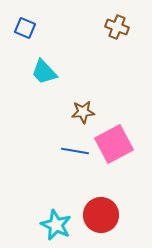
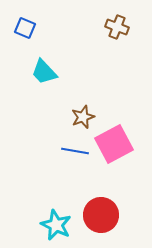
brown star: moved 5 px down; rotated 15 degrees counterclockwise
